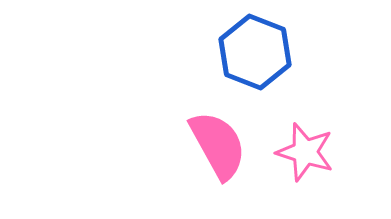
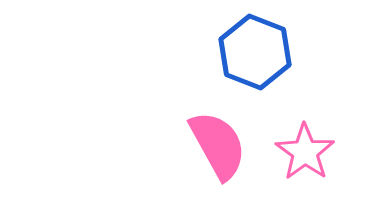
pink star: rotated 18 degrees clockwise
